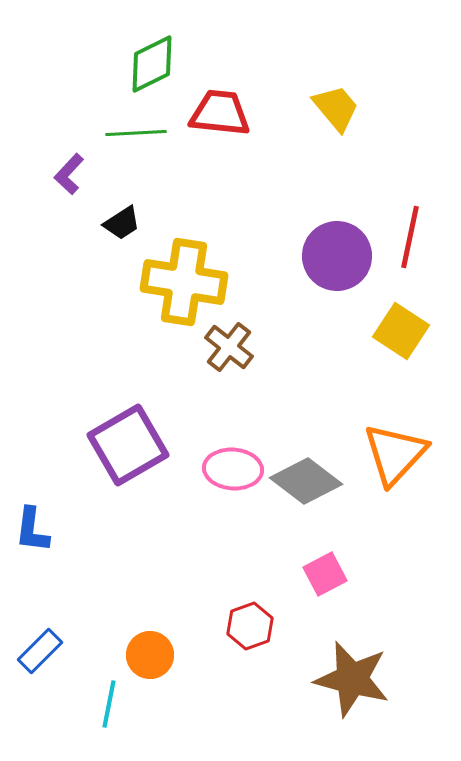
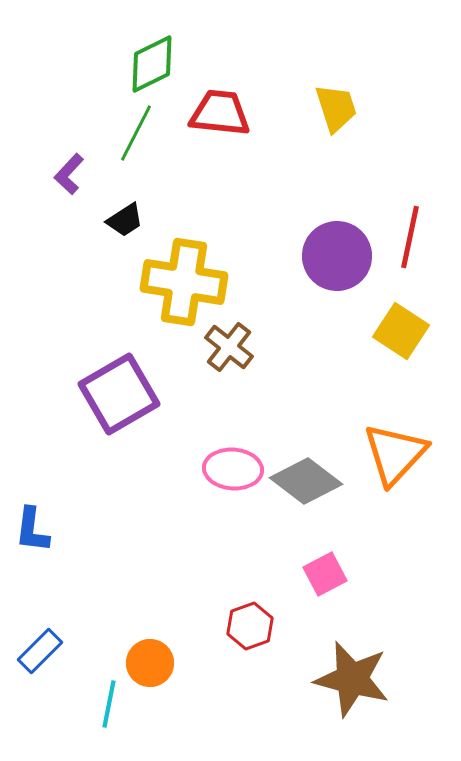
yellow trapezoid: rotated 22 degrees clockwise
green line: rotated 60 degrees counterclockwise
black trapezoid: moved 3 px right, 3 px up
purple square: moved 9 px left, 51 px up
orange circle: moved 8 px down
